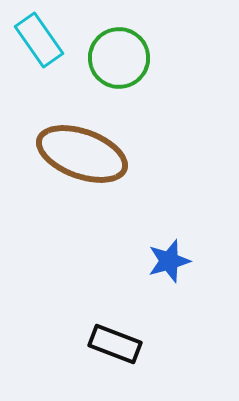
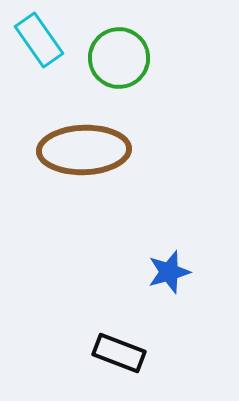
brown ellipse: moved 2 px right, 4 px up; rotated 22 degrees counterclockwise
blue star: moved 11 px down
black rectangle: moved 4 px right, 9 px down
